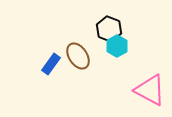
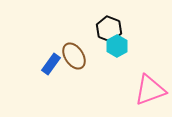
brown ellipse: moved 4 px left
pink triangle: rotated 48 degrees counterclockwise
